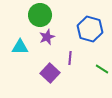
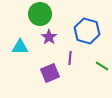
green circle: moved 1 px up
blue hexagon: moved 3 px left, 2 px down
purple star: moved 2 px right; rotated 14 degrees counterclockwise
green line: moved 3 px up
purple square: rotated 24 degrees clockwise
